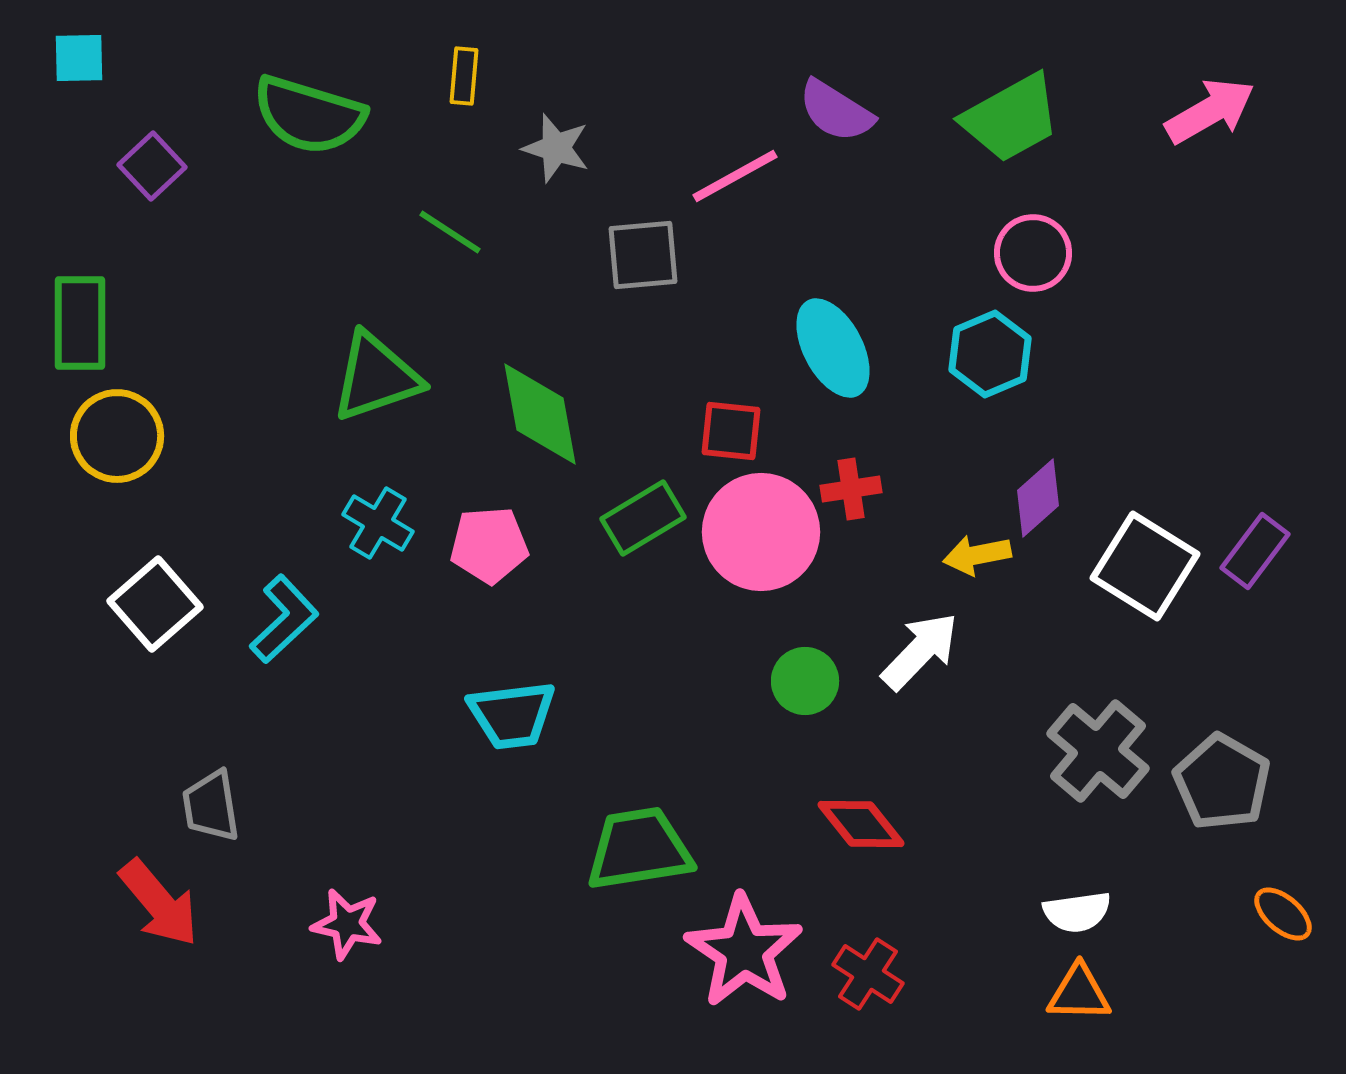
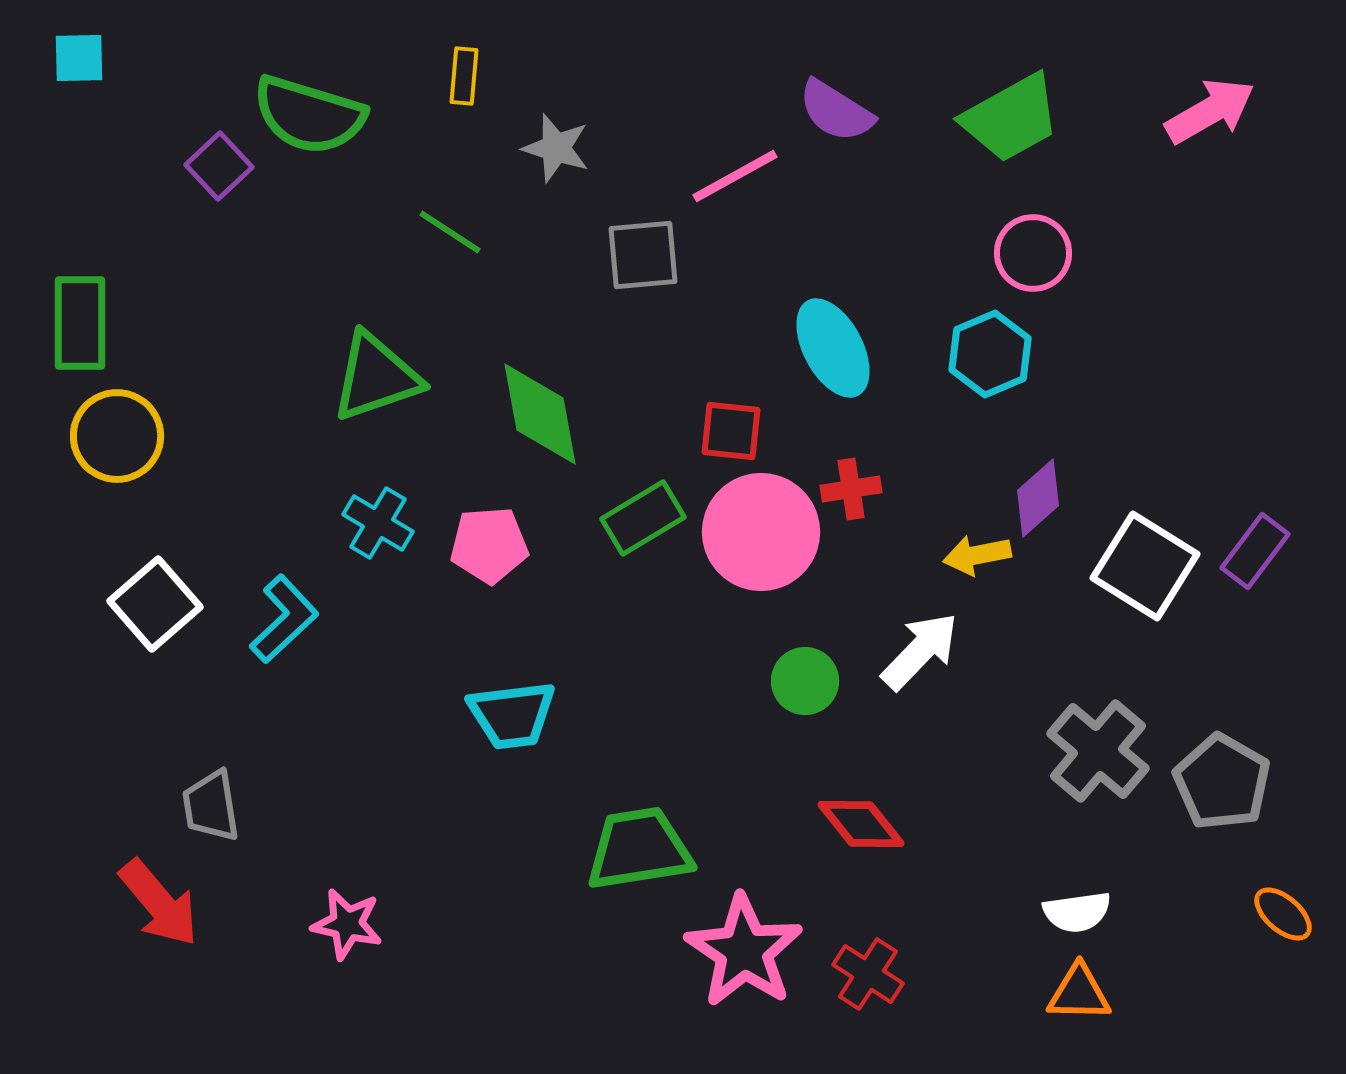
purple square at (152, 166): moved 67 px right
